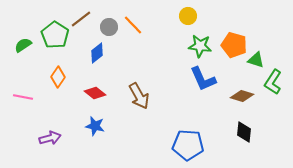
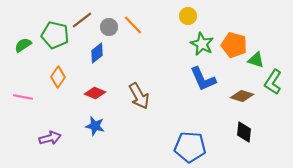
brown line: moved 1 px right, 1 px down
green pentagon: rotated 20 degrees counterclockwise
green star: moved 2 px right, 2 px up; rotated 20 degrees clockwise
red diamond: rotated 15 degrees counterclockwise
blue pentagon: moved 2 px right, 2 px down
